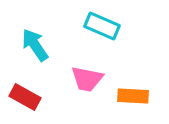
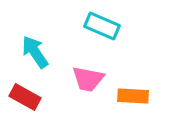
cyan arrow: moved 7 px down
pink trapezoid: moved 1 px right
